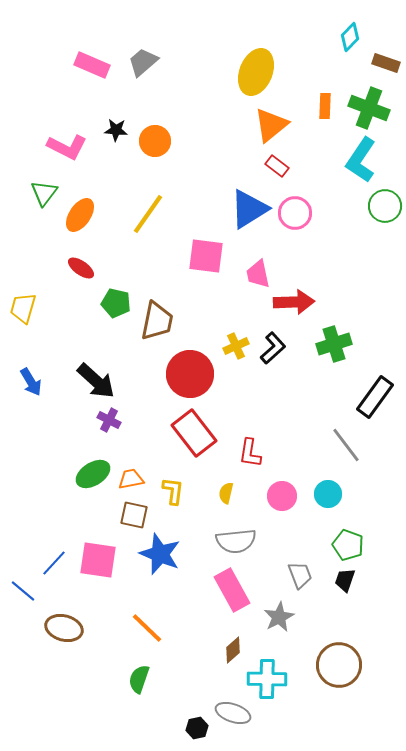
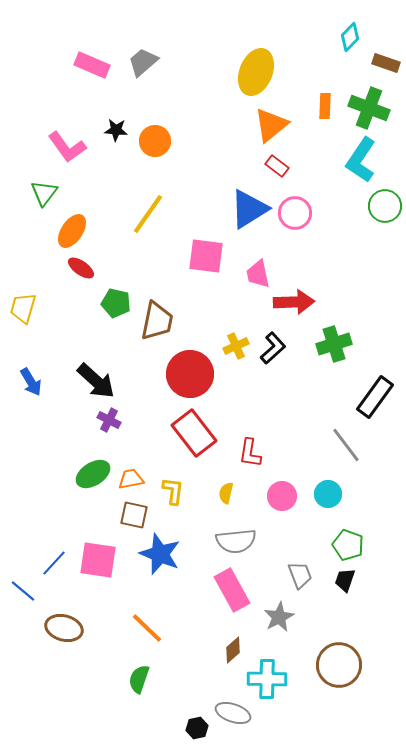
pink L-shape at (67, 147): rotated 27 degrees clockwise
orange ellipse at (80, 215): moved 8 px left, 16 px down
